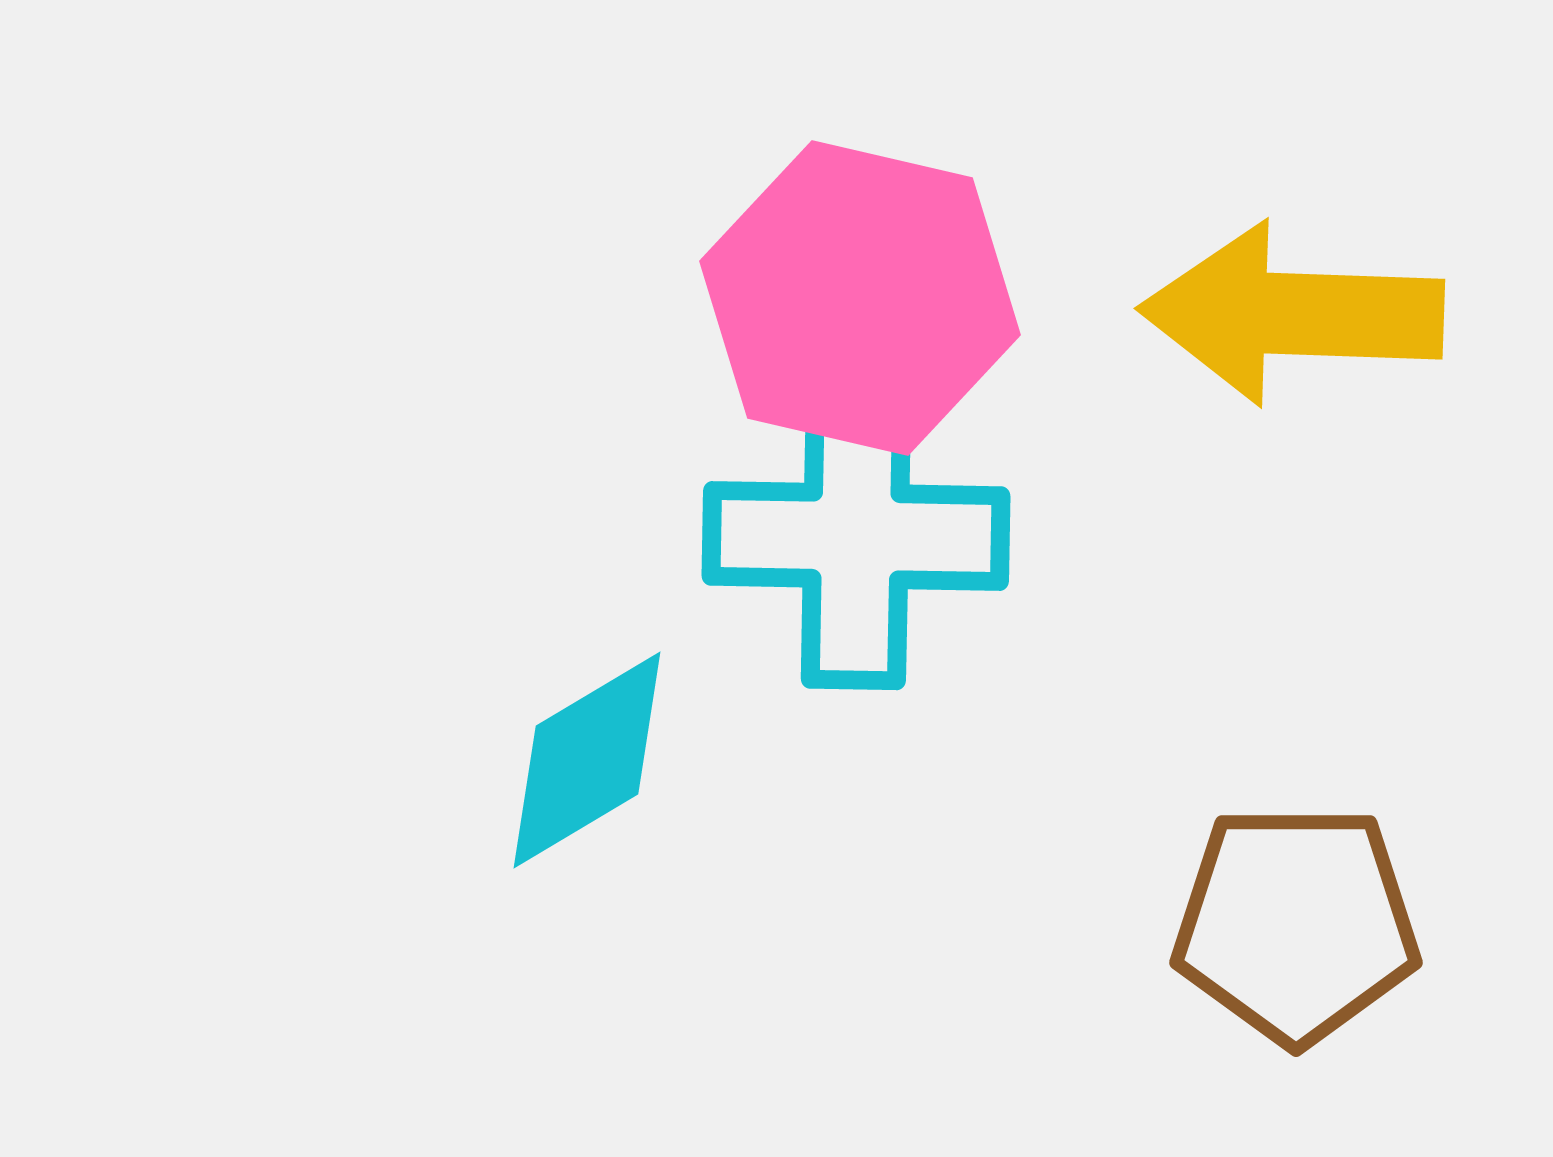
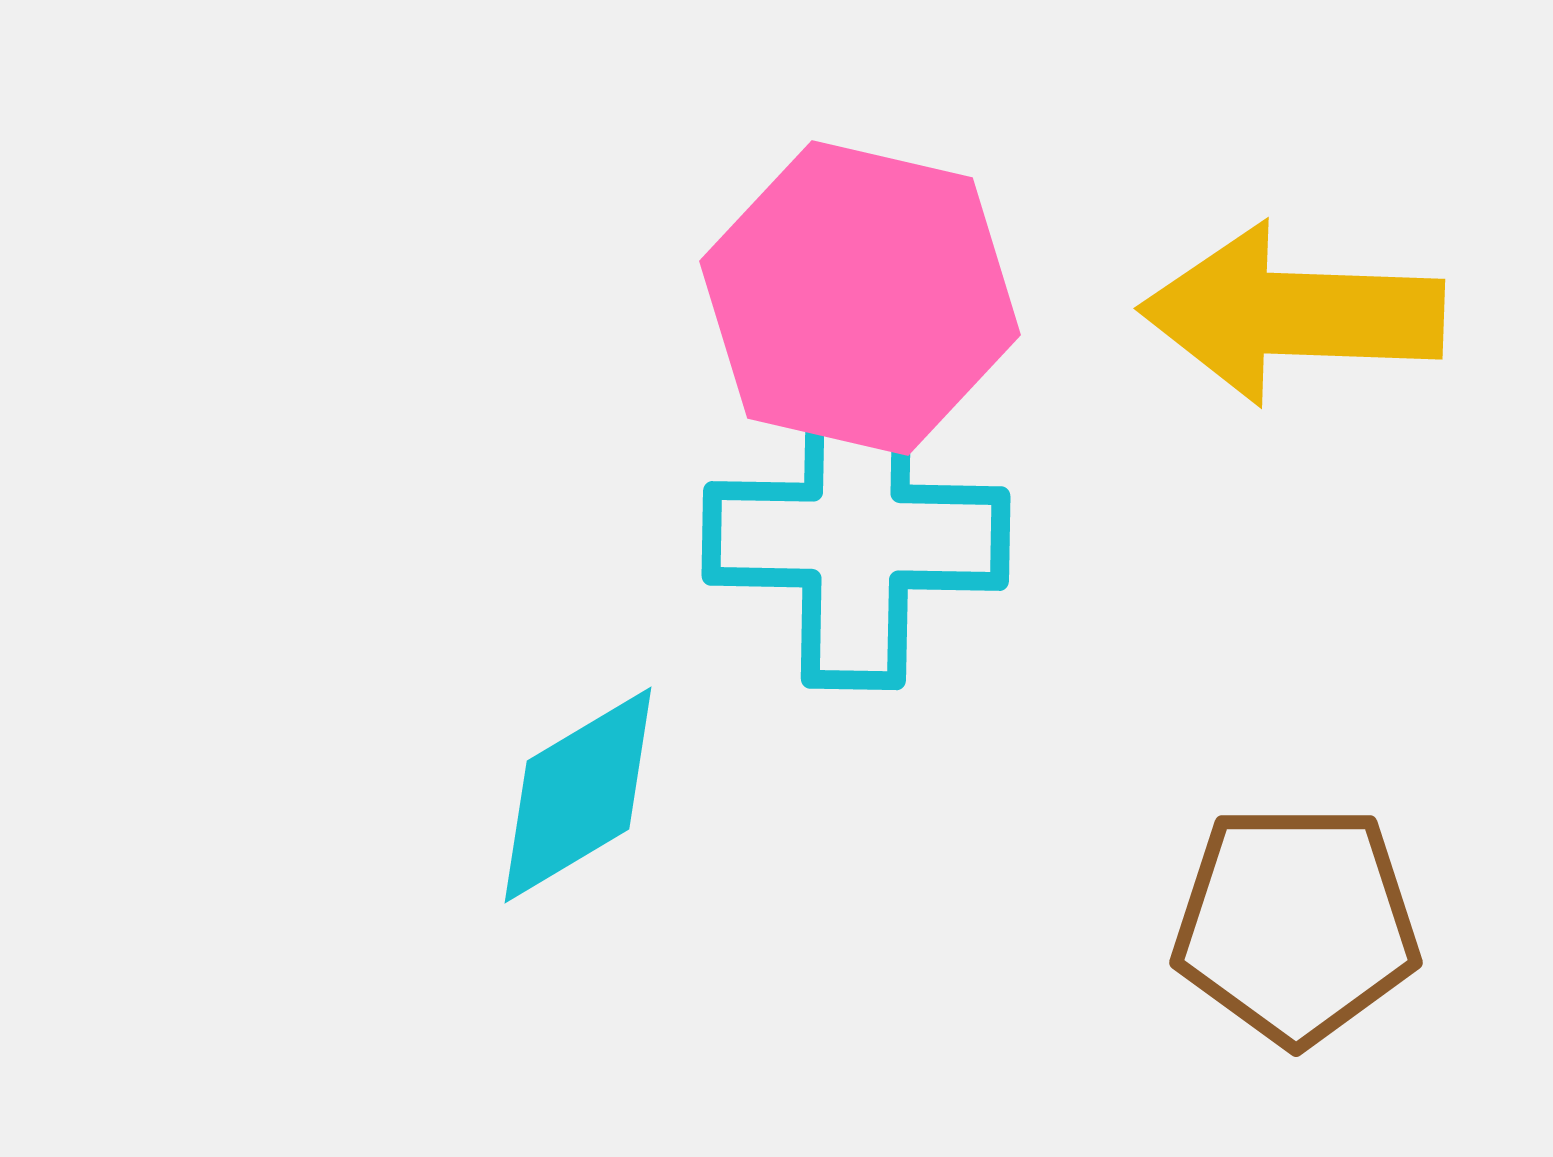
cyan diamond: moved 9 px left, 35 px down
